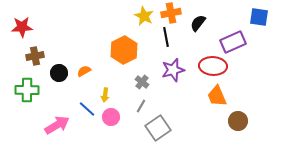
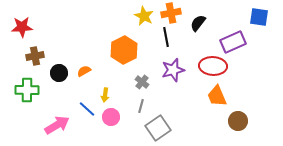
gray line: rotated 16 degrees counterclockwise
